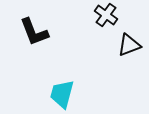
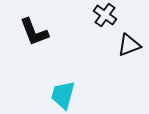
black cross: moved 1 px left
cyan trapezoid: moved 1 px right, 1 px down
